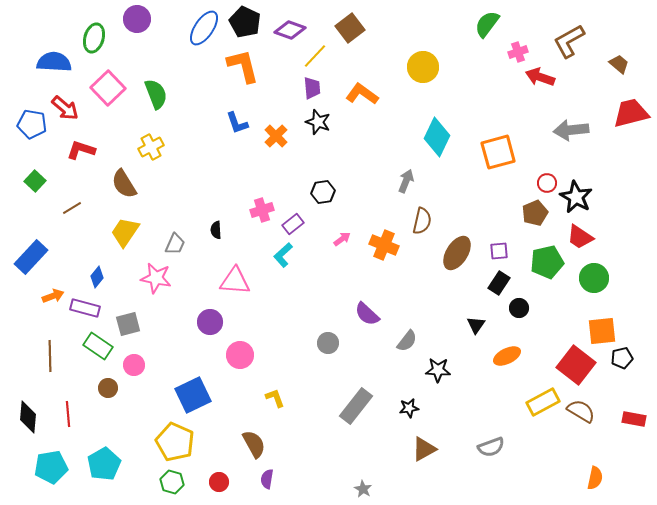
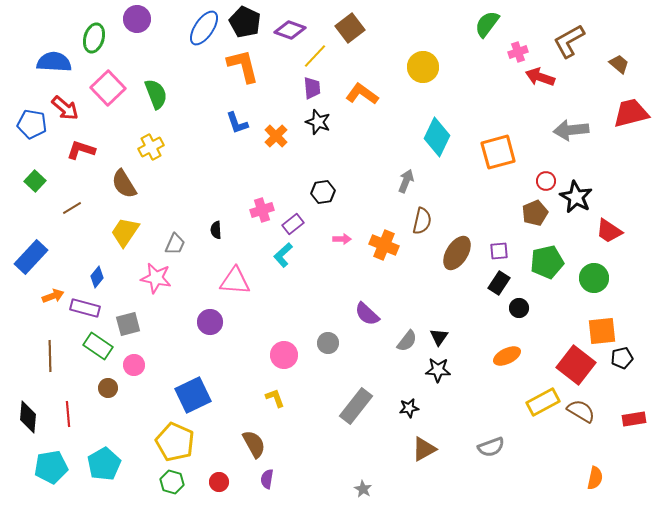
red circle at (547, 183): moved 1 px left, 2 px up
red trapezoid at (580, 237): moved 29 px right, 6 px up
pink arrow at (342, 239): rotated 36 degrees clockwise
black triangle at (476, 325): moved 37 px left, 12 px down
pink circle at (240, 355): moved 44 px right
red rectangle at (634, 419): rotated 20 degrees counterclockwise
